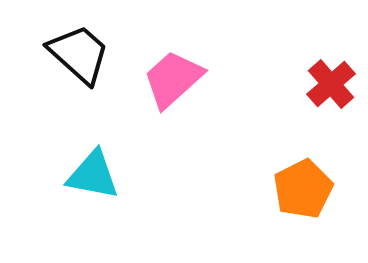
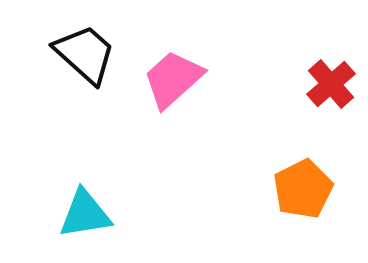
black trapezoid: moved 6 px right
cyan triangle: moved 8 px left, 39 px down; rotated 20 degrees counterclockwise
